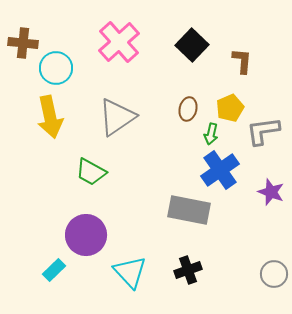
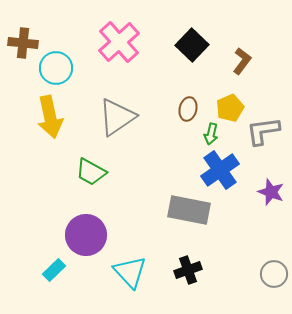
brown L-shape: rotated 32 degrees clockwise
